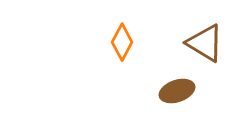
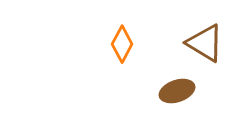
orange diamond: moved 2 px down
